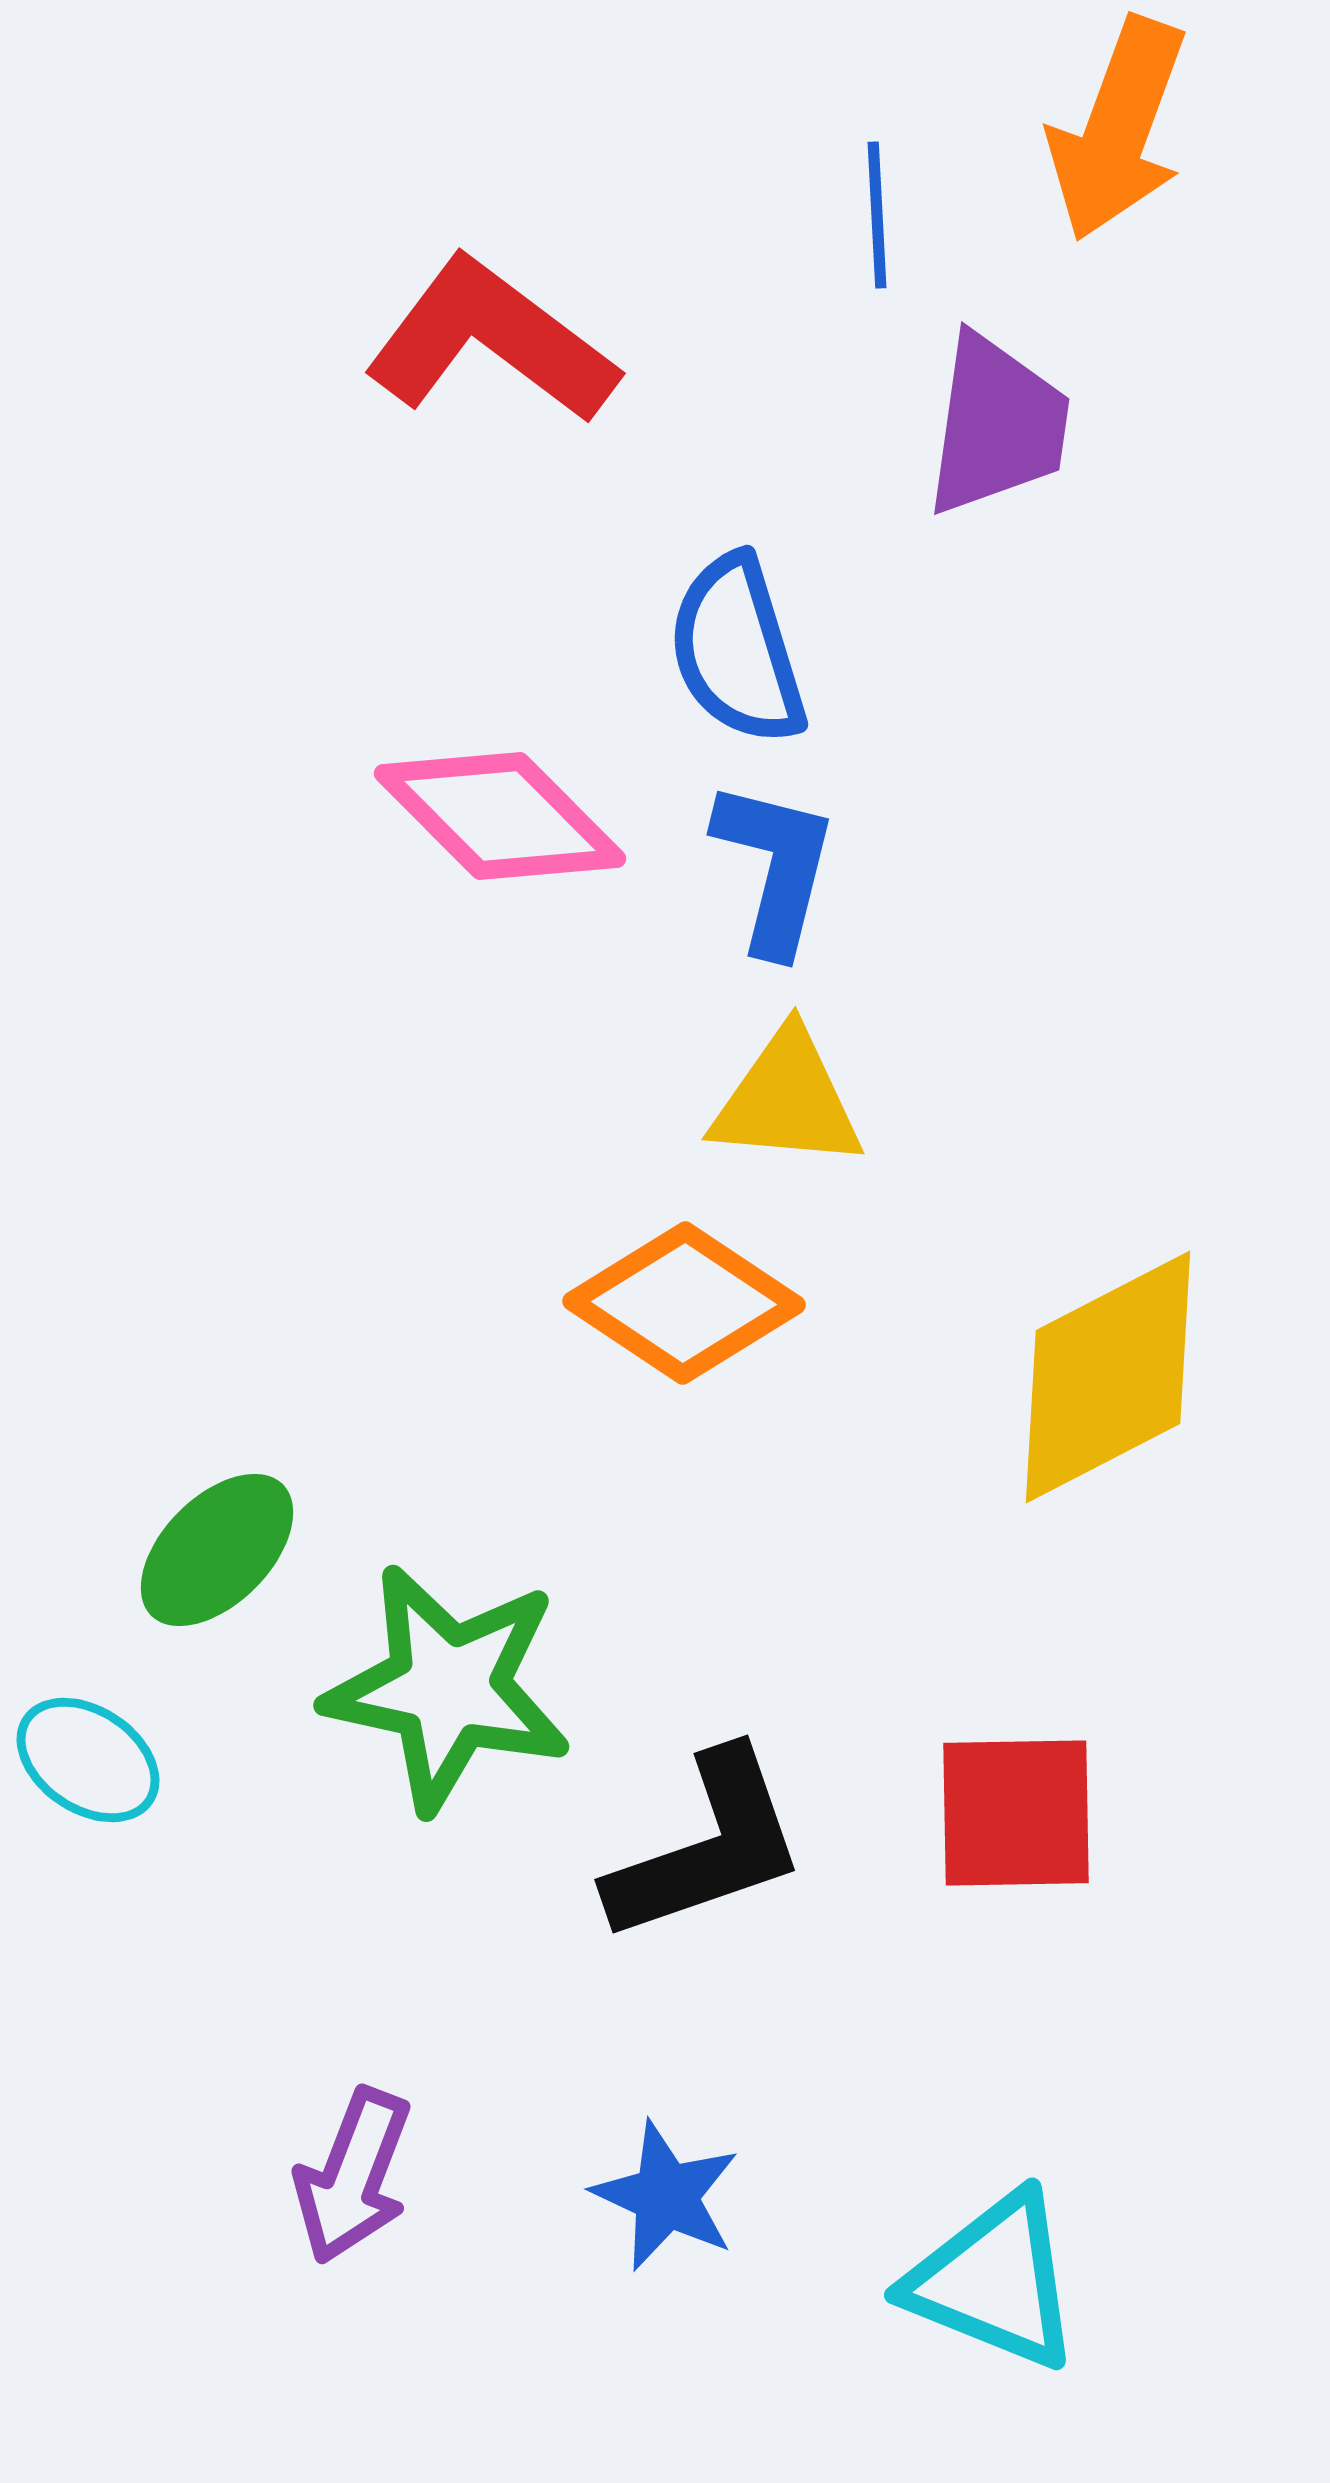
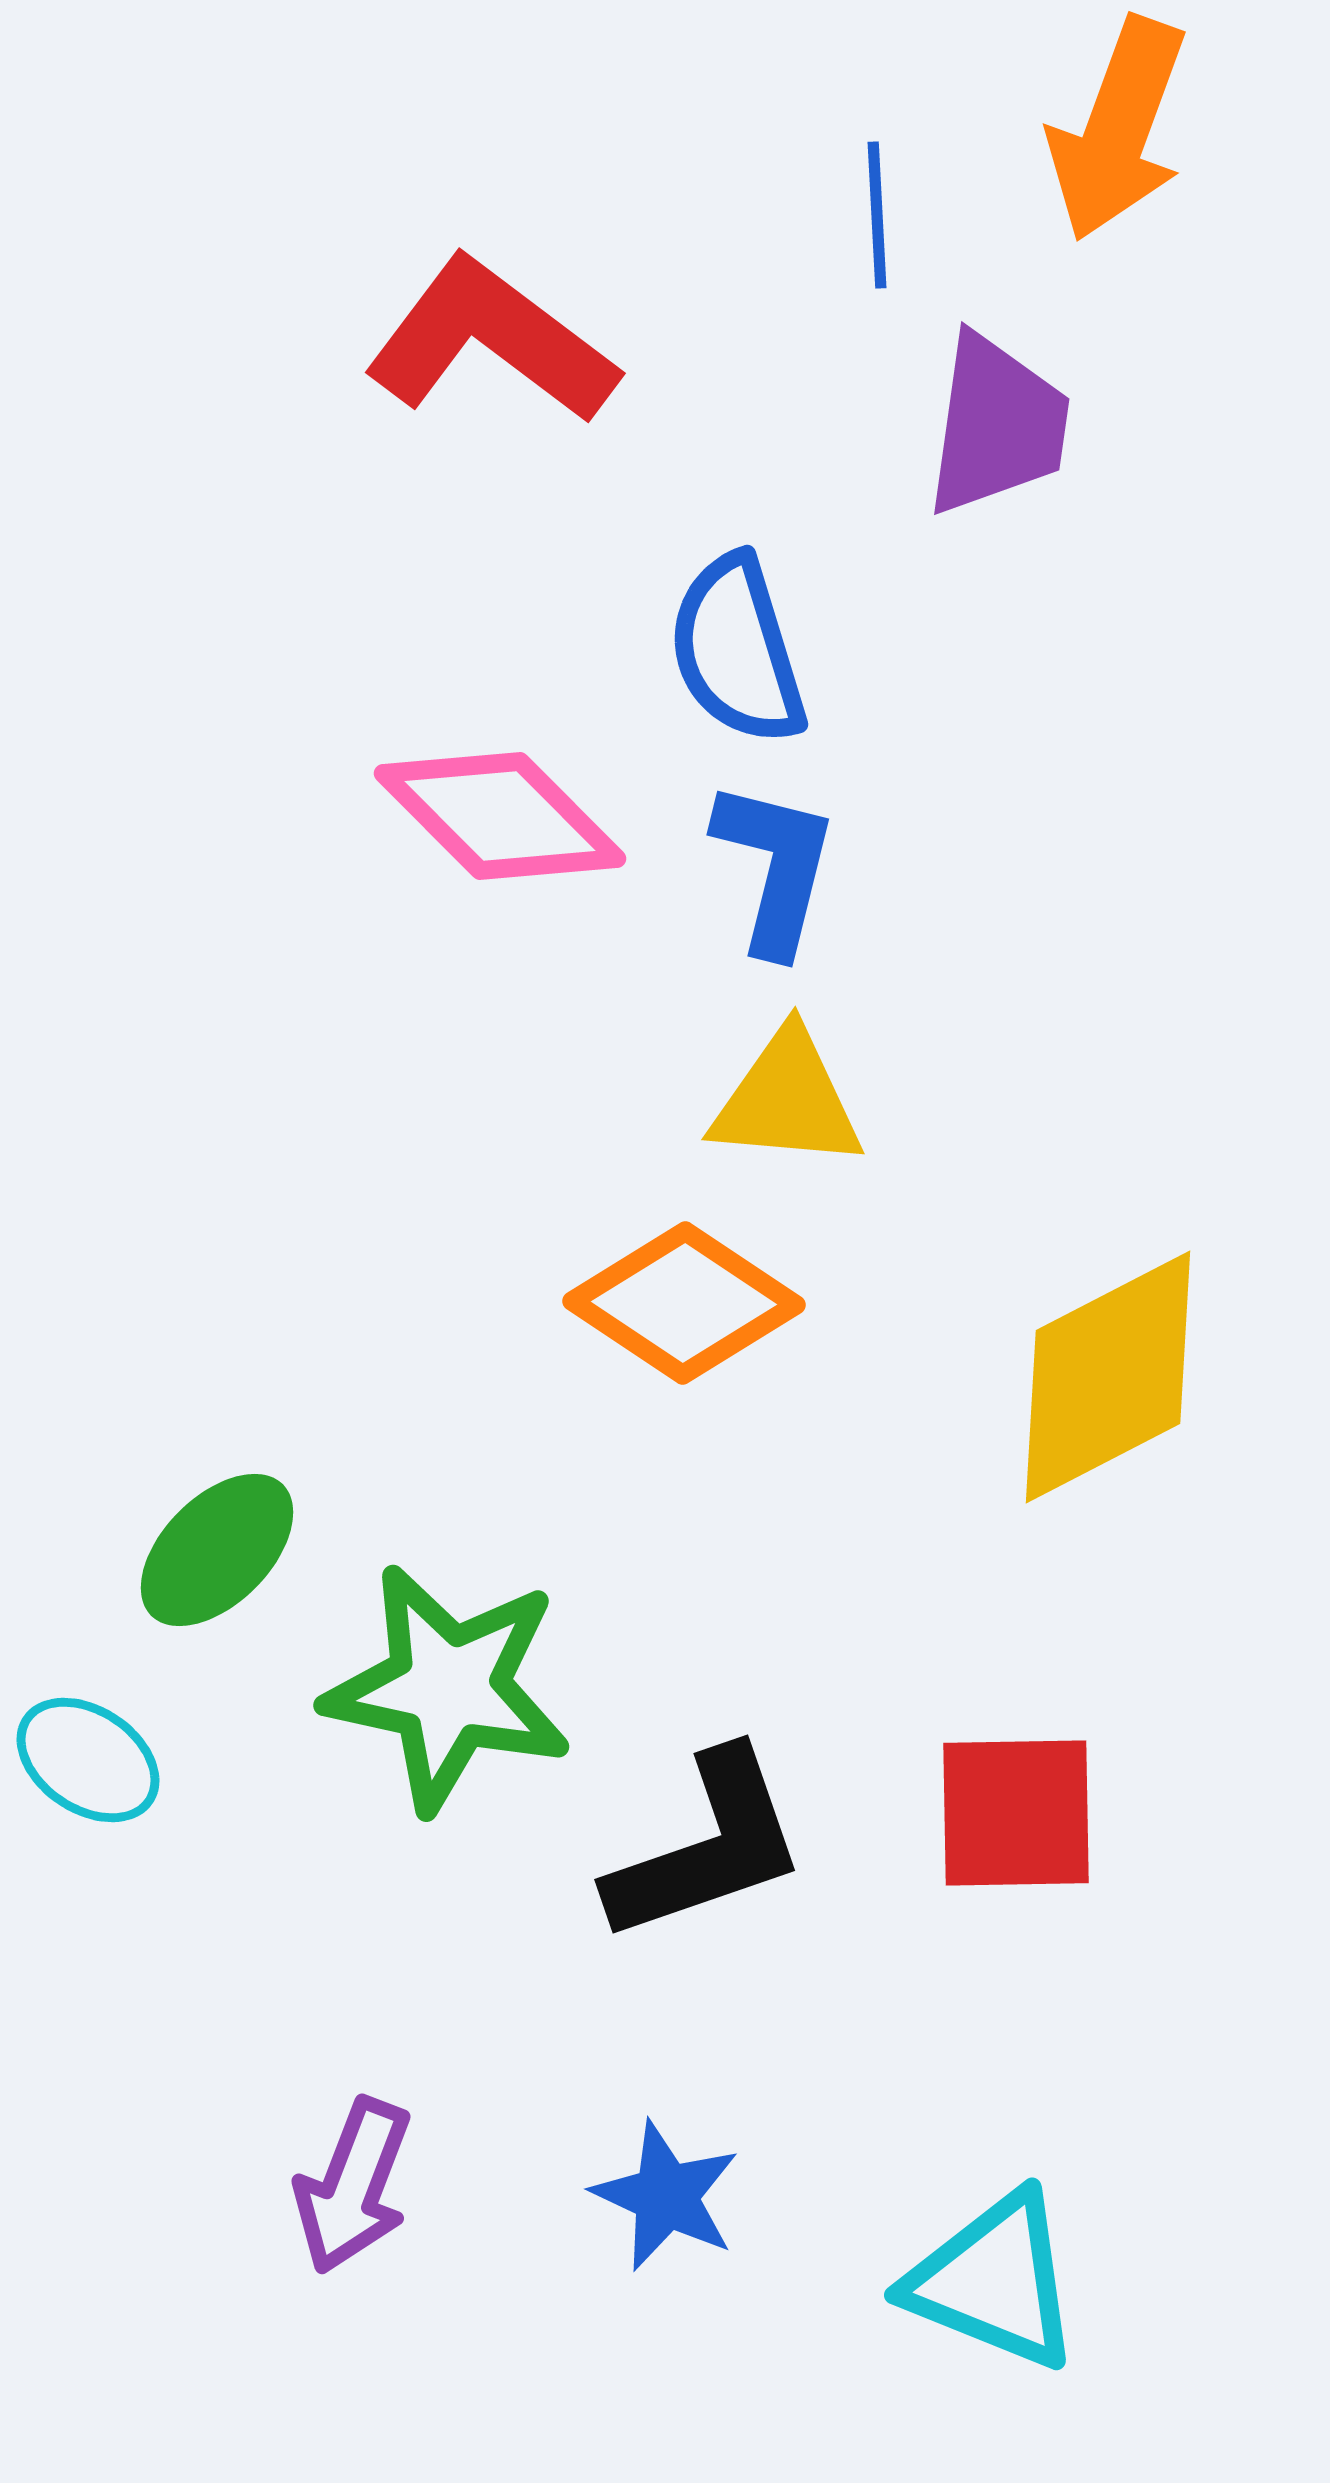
purple arrow: moved 10 px down
